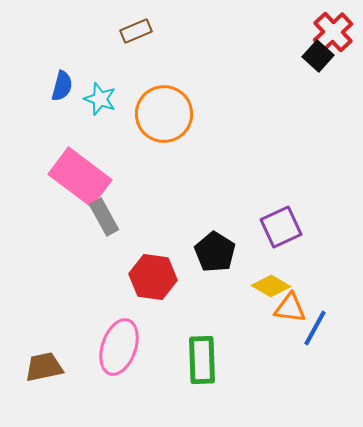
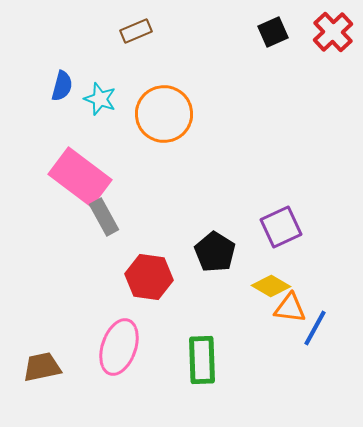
black square: moved 45 px left, 24 px up; rotated 24 degrees clockwise
red hexagon: moved 4 px left
brown trapezoid: moved 2 px left
